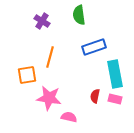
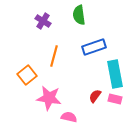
purple cross: moved 1 px right
orange line: moved 4 px right, 1 px up
orange square: rotated 30 degrees counterclockwise
red semicircle: rotated 24 degrees clockwise
